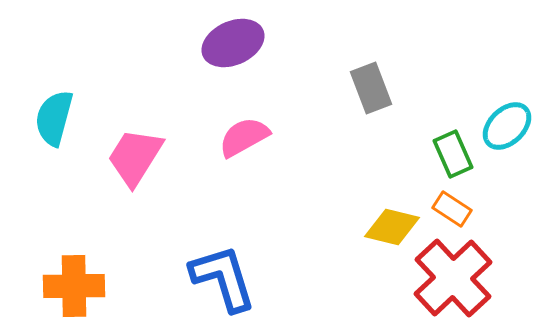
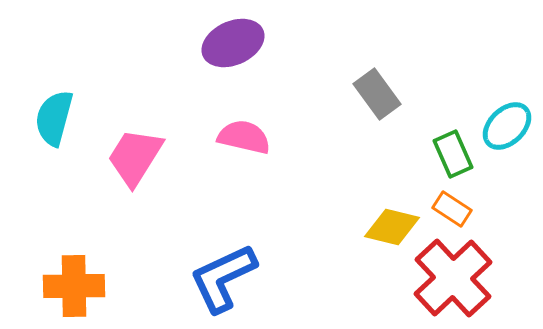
gray rectangle: moved 6 px right, 6 px down; rotated 15 degrees counterclockwise
pink semicircle: rotated 42 degrees clockwise
blue L-shape: rotated 98 degrees counterclockwise
